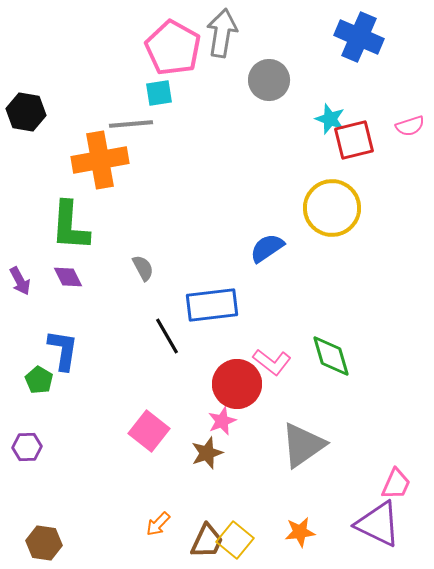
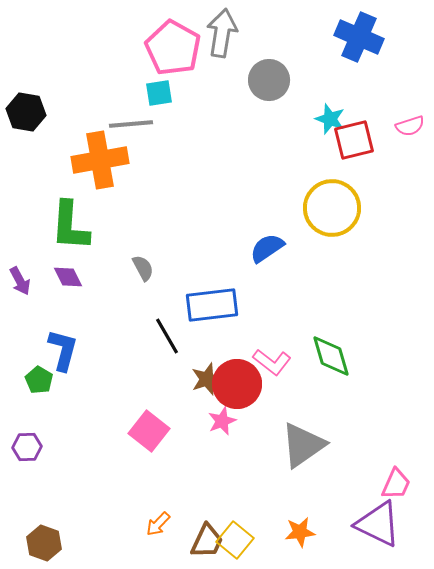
blue L-shape: rotated 6 degrees clockwise
brown star: moved 74 px up
brown hexagon: rotated 12 degrees clockwise
